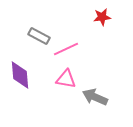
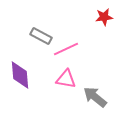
red star: moved 2 px right
gray rectangle: moved 2 px right
gray arrow: rotated 15 degrees clockwise
